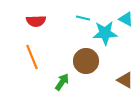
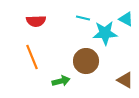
green arrow: moved 1 px left, 1 px up; rotated 42 degrees clockwise
